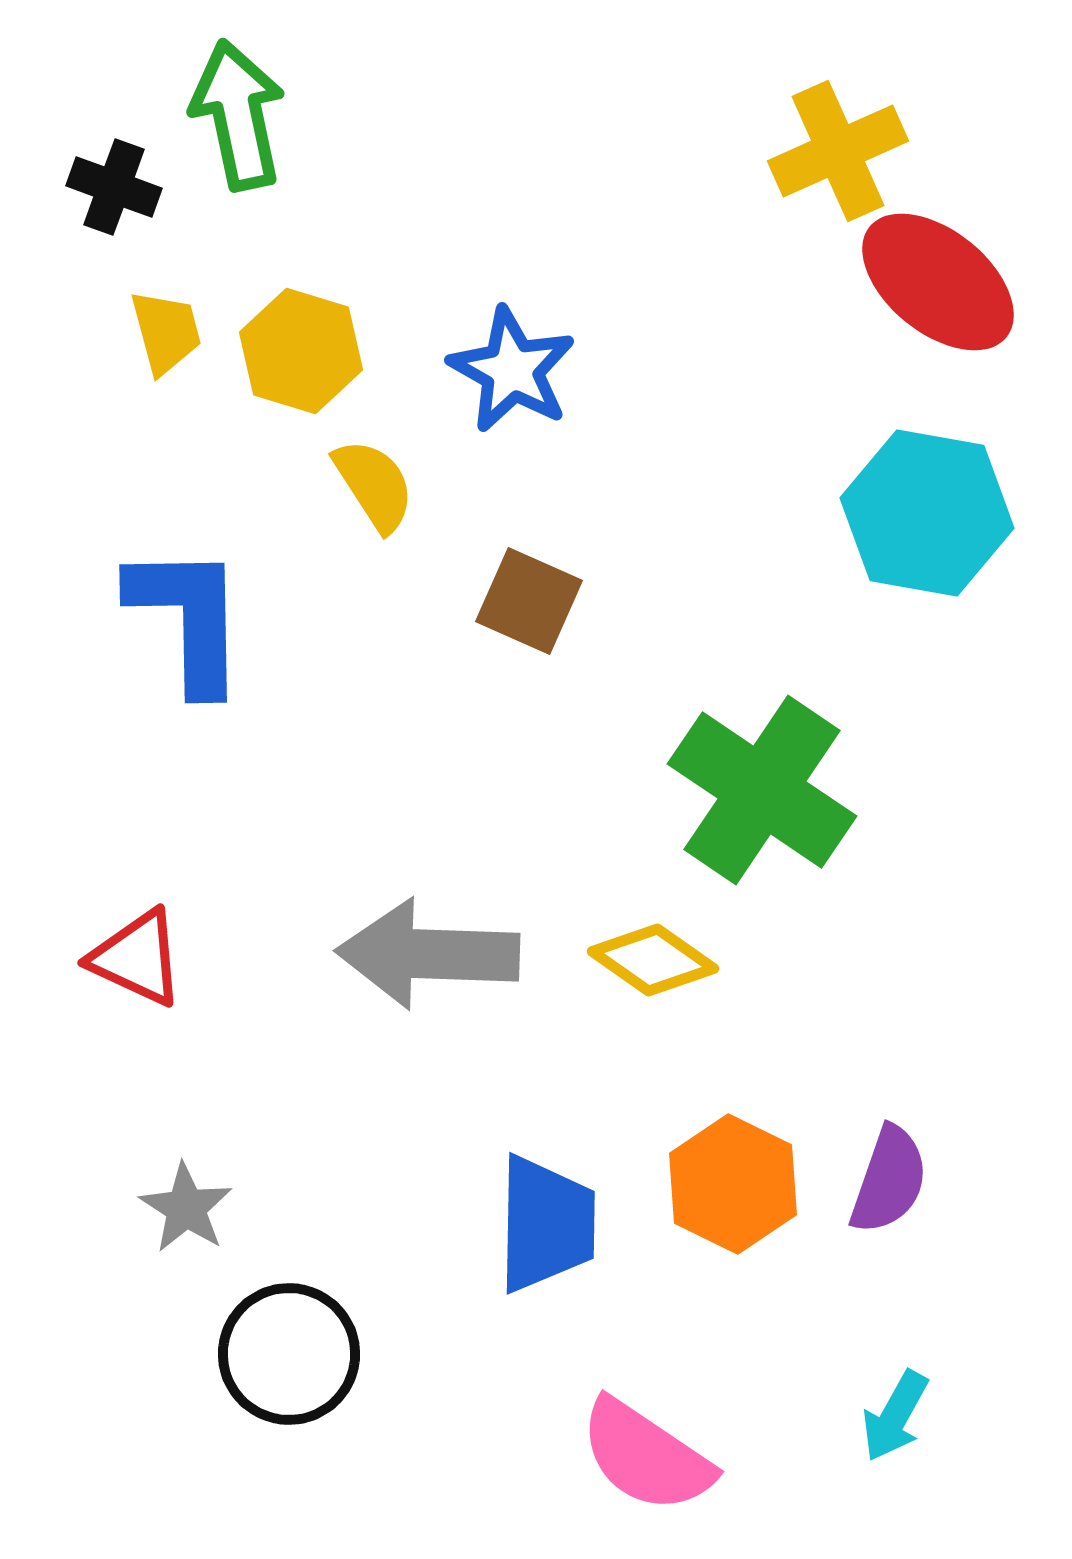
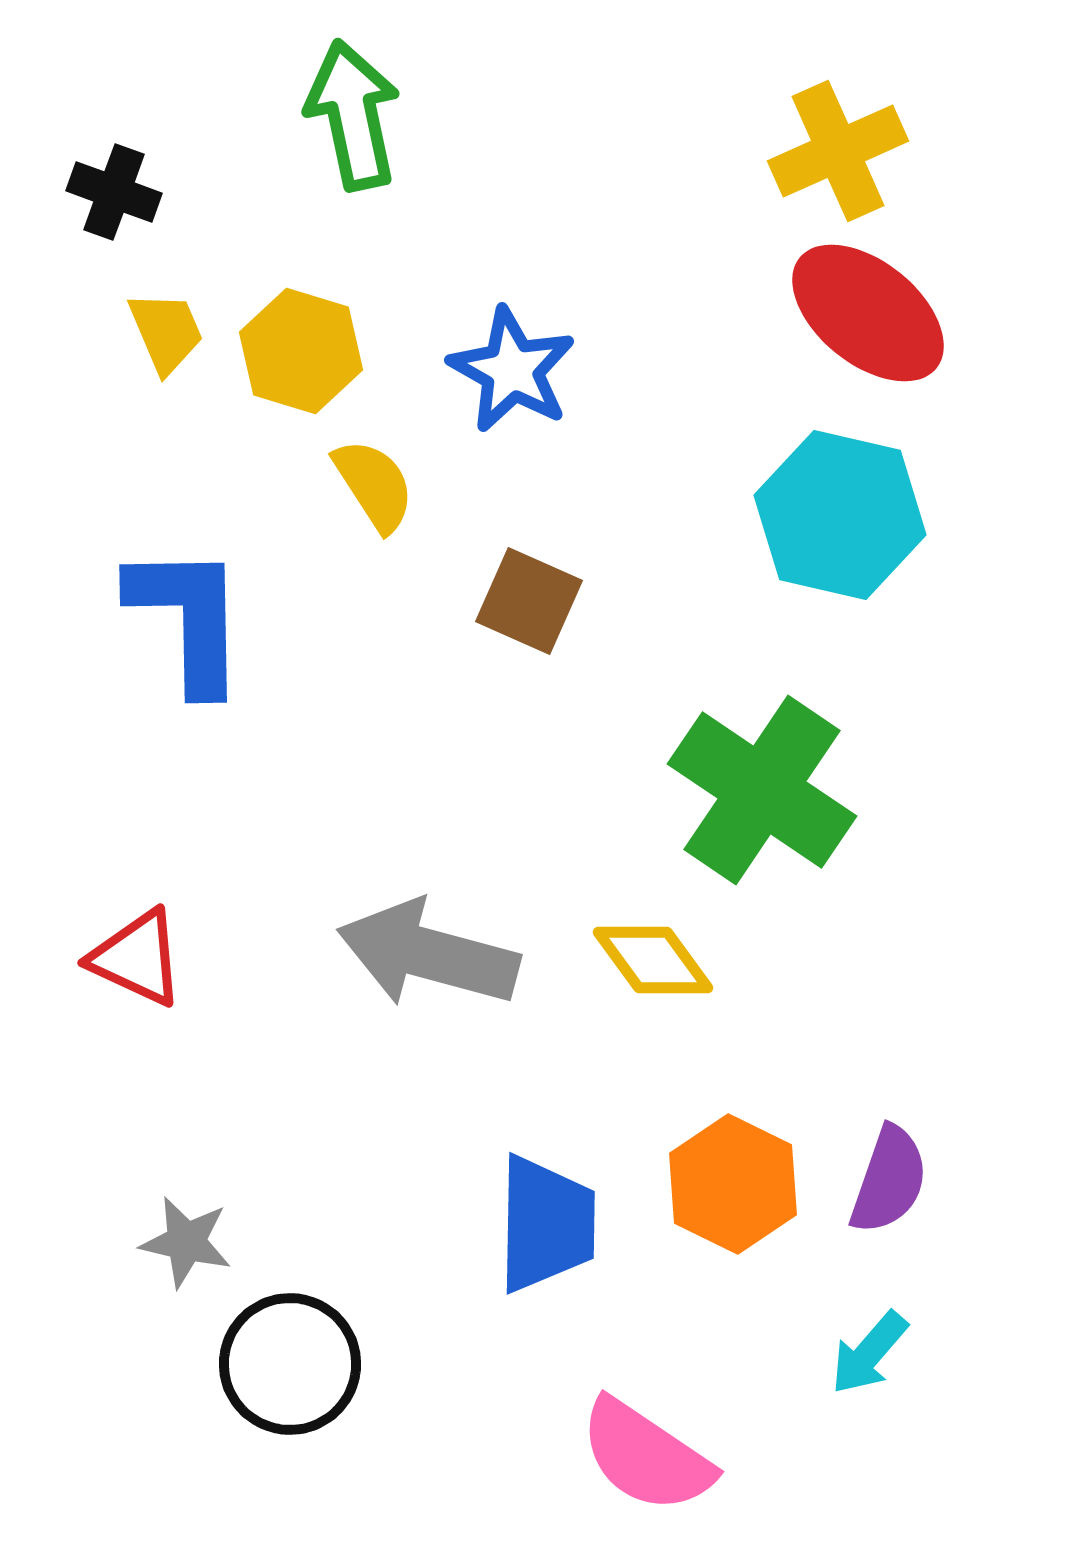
green arrow: moved 115 px right
black cross: moved 5 px down
red ellipse: moved 70 px left, 31 px down
yellow trapezoid: rotated 8 degrees counterclockwise
cyan hexagon: moved 87 px left, 2 px down; rotated 3 degrees clockwise
gray arrow: rotated 13 degrees clockwise
yellow diamond: rotated 19 degrees clockwise
gray star: moved 34 px down; rotated 20 degrees counterclockwise
black circle: moved 1 px right, 10 px down
cyan arrow: moved 26 px left, 63 px up; rotated 12 degrees clockwise
